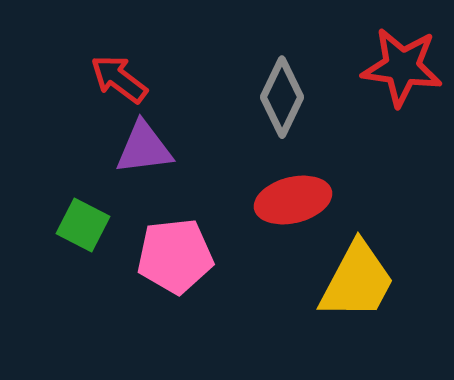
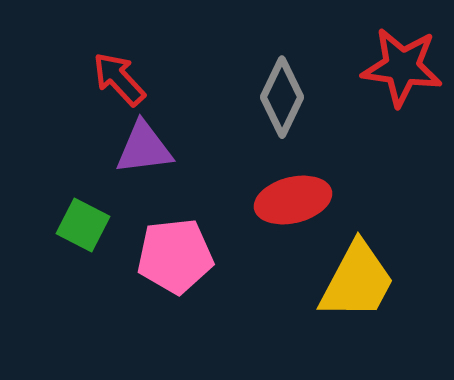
red arrow: rotated 10 degrees clockwise
